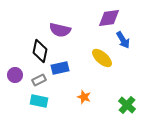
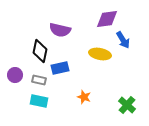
purple diamond: moved 2 px left, 1 px down
yellow ellipse: moved 2 px left, 4 px up; rotated 30 degrees counterclockwise
gray rectangle: rotated 40 degrees clockwise
